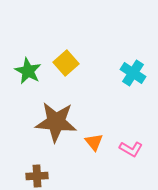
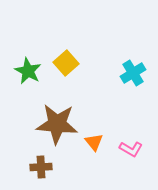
cyan cross: rotated 25 degrees clockwise
brown star: moved 1 px right, 2 px down
brown cross: moved 4 px right, 9 px up
